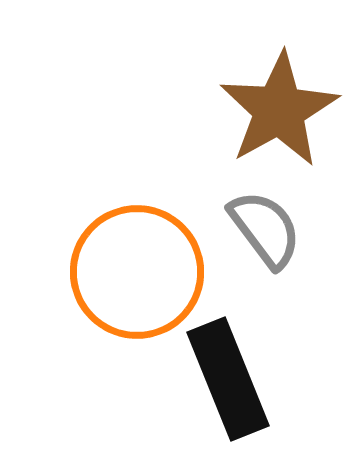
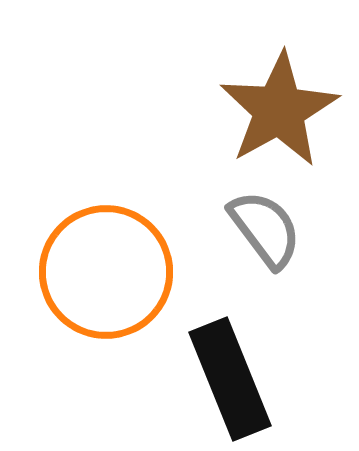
orange circle: moved 31 px left
black rectangle: moved 2 px right
